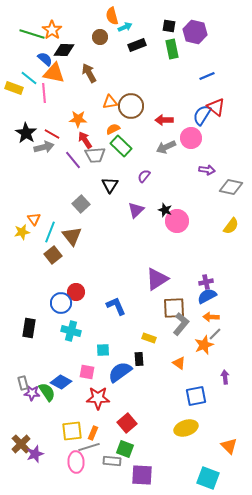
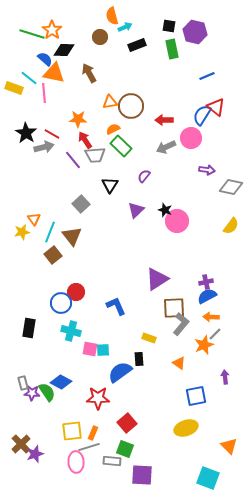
pink square at (87, 372): moved 3 px right, 23 px up
